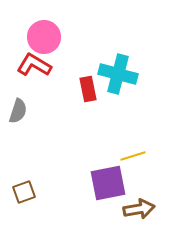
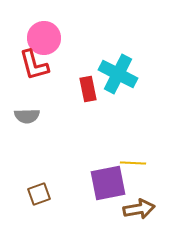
pink circle: moved 1 px down
red L-shape: rotated 136 degrees counterclockwise
cyan cross: rotated 12 degrees clockwise
gray semicircle: moved 9 px right, 5 px down; rotated 70 degrees clockwise
yellow line: moved 7 px down; rotated 20 degrees clockwise
brown square: moved 15 px right, 2 px down
